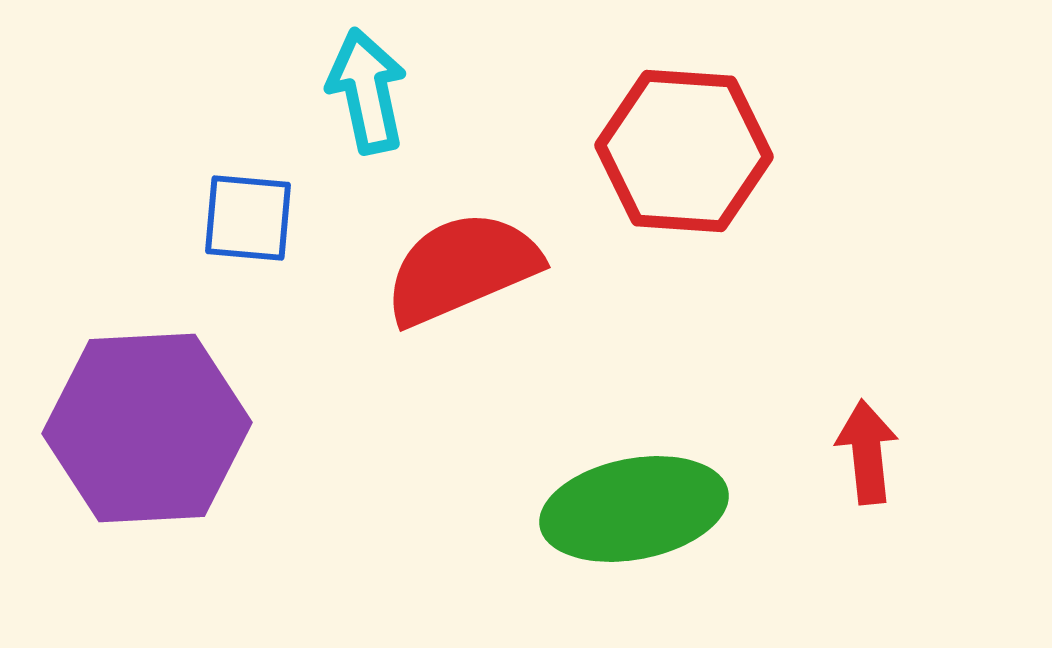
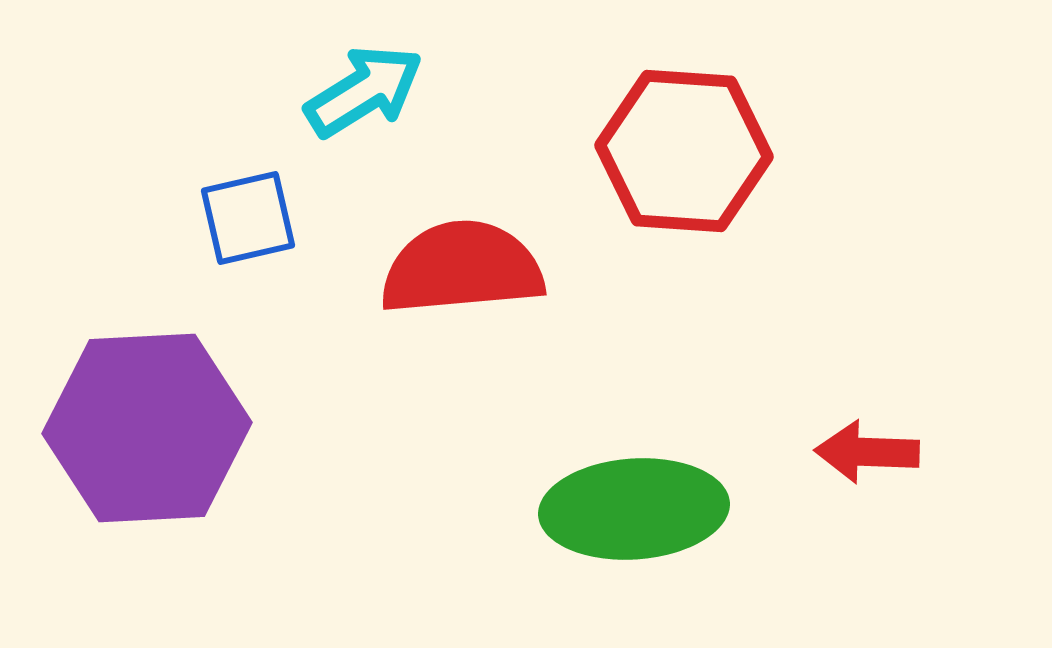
cyan arrow: moved 3 px left; rotated 70 degrees clockwise
blue square: rotated 18 degrees counterclockwise
red semicircle: rotated 18 degrees clockwise
red arrow: rotated 82 degrees counterclockwise
green ellipse: rotated 7 degrees clockwise
